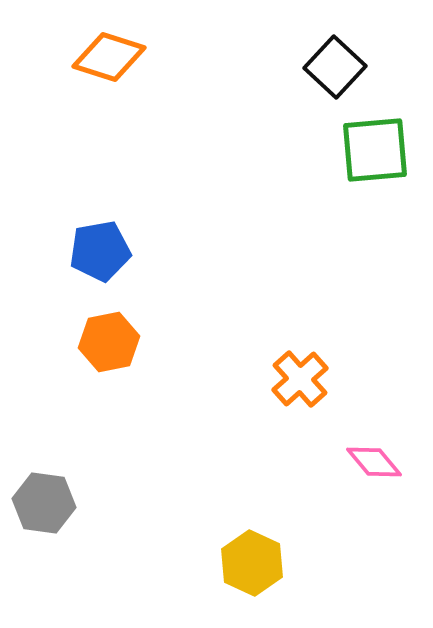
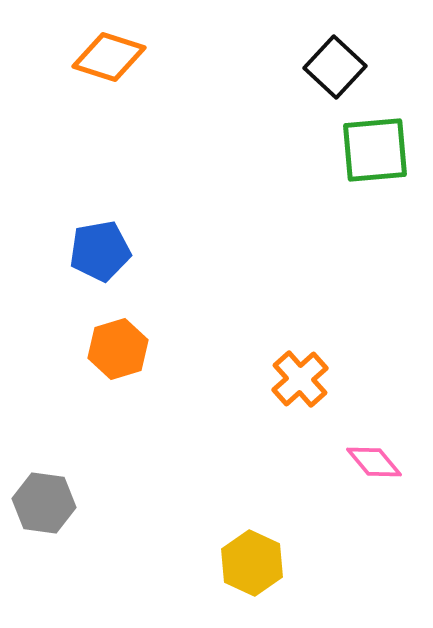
orange hexagon: moved 9 px right, 7 px down; rotated 6 degrees counterclockwise
